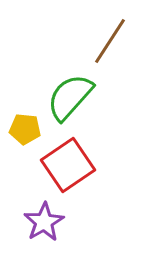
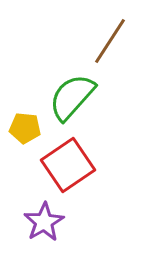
green semicircle: moved 2 px right
yellow pentagon: moved 1 px up
